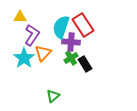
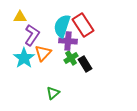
cyan semicircle: moved 1 px right, 1 px up
purple cross: moved 3 px left, 1 px up
green triangle: moved 3 px up
